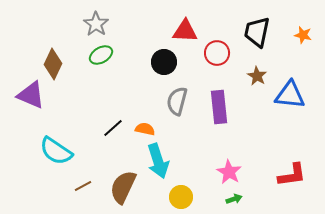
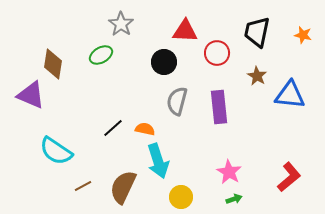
gray star: moved 25 px right
brown diamond: rotated 16 degrees counterclockwise
red L-shape: moved 3 px left, 2 px down; rotated 32 degrees counterclockwise
